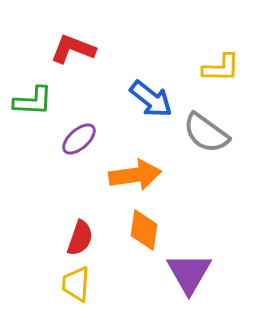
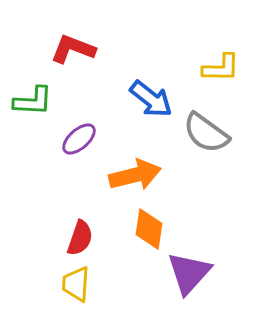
orange arrow: rotated 6 degrees counterclockwise
orange diamond: moved 5 px right, 1 px up
purple triangle: rotated 12 degrees clockwise
